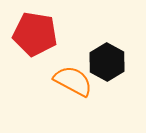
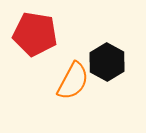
orange semicircle: rotated 90 degrees clockwise
